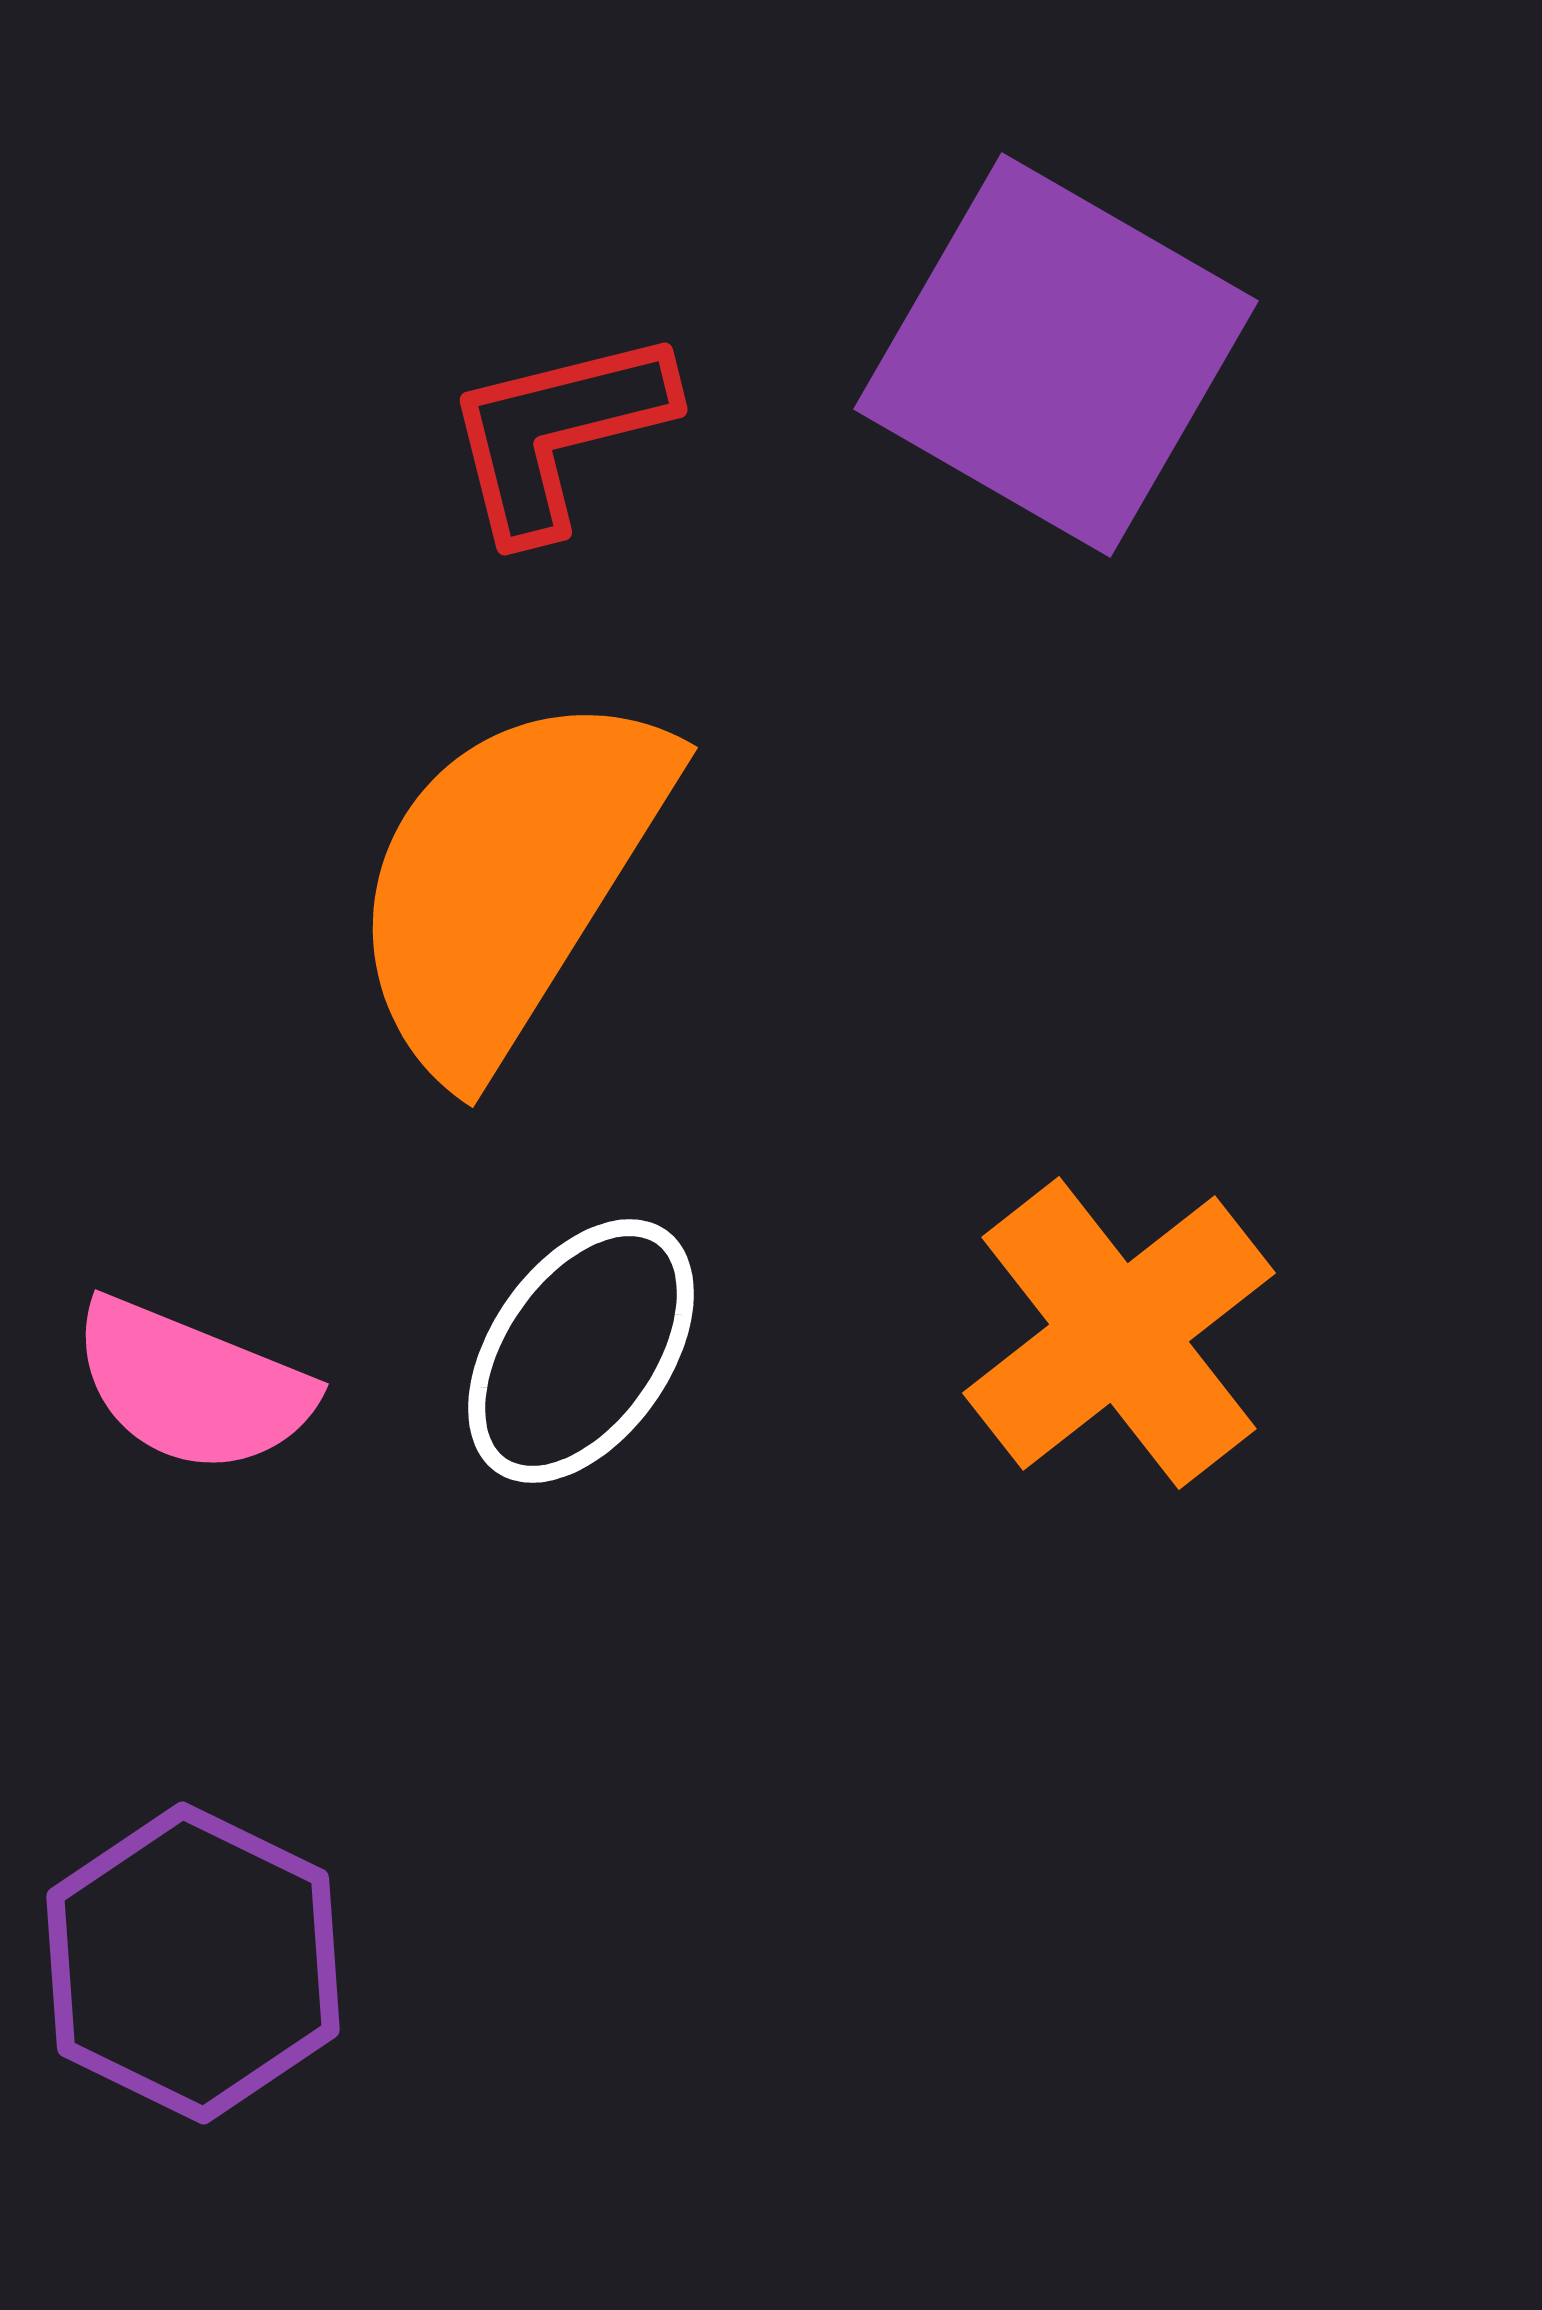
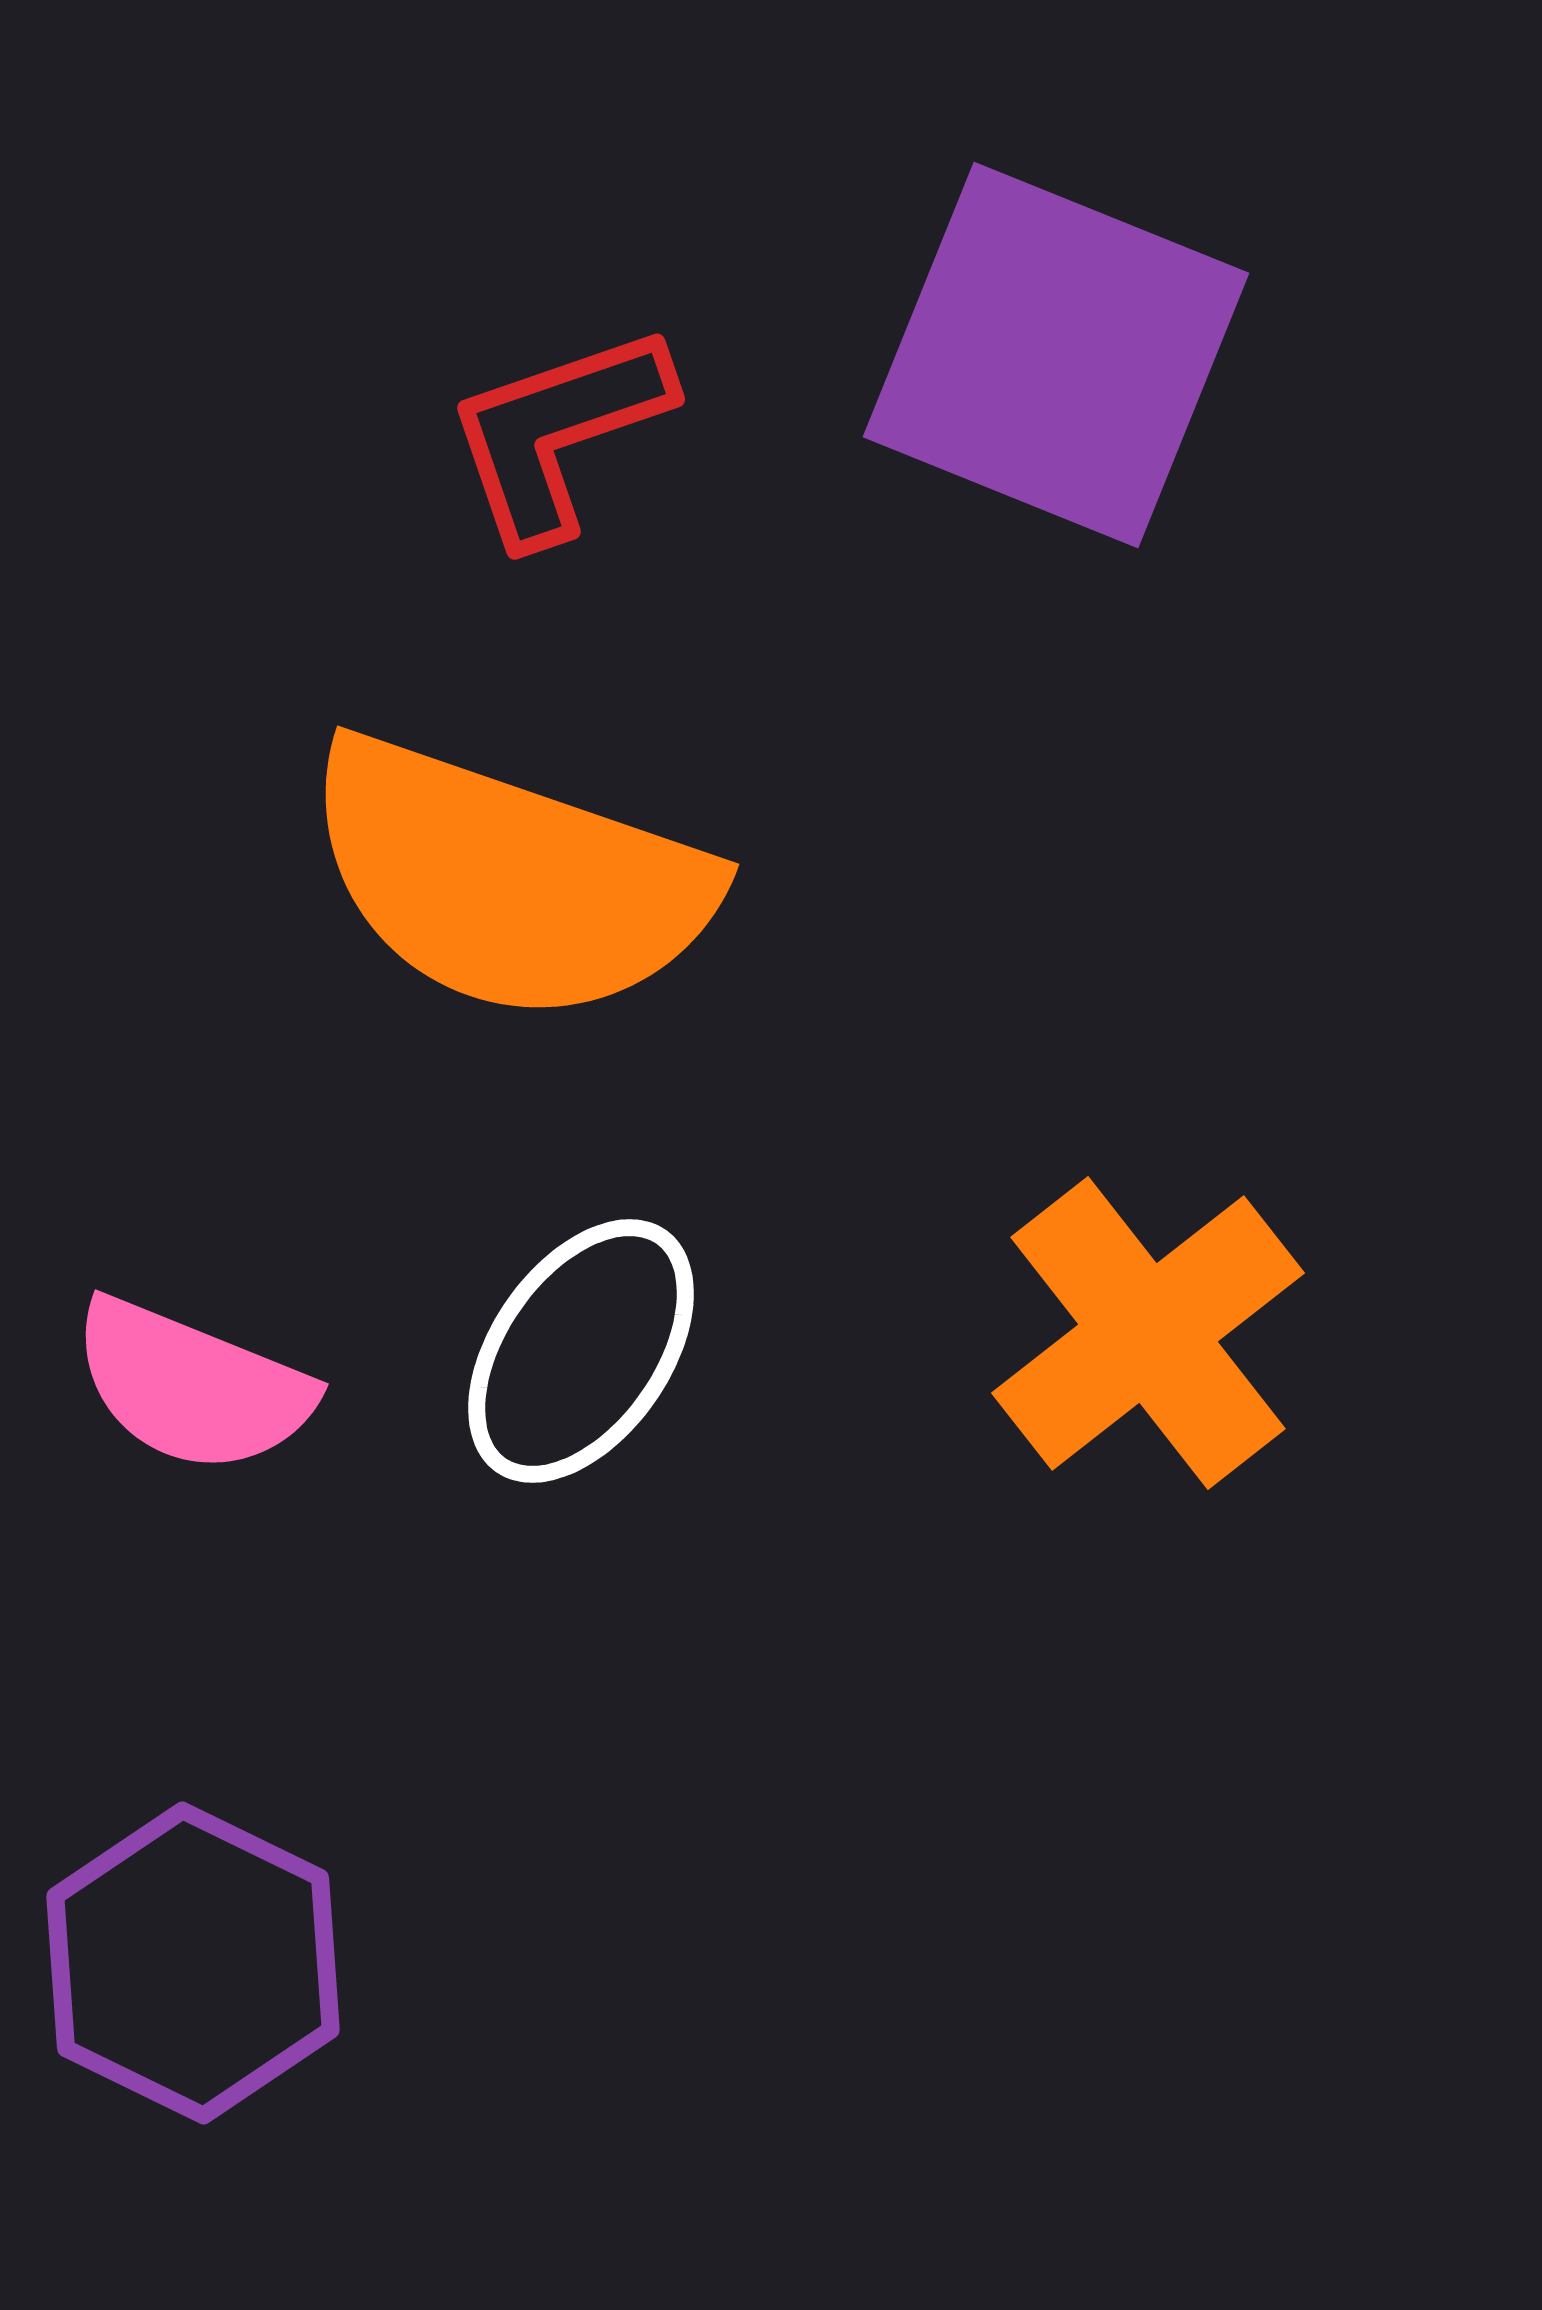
purple square: rotated 8 degrees counterclockwise
red L-shape: rotated 5 degrees counterclockwise
orange semicircle: rotated 103 degrees counterclockwise
orange cross: moved 29 px right
